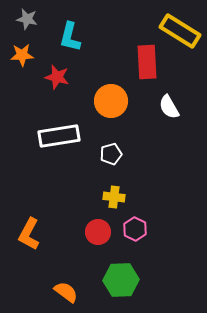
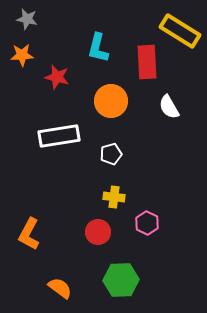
cyan L-shape: moved 28 px right, 11 px down
pink hexagon: moved 12 px right, 6 px up
orange semicircle: moved 6 px left, 4 px up
